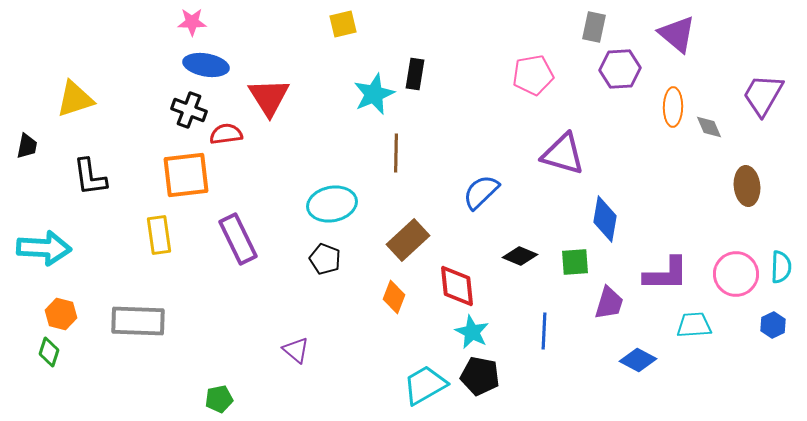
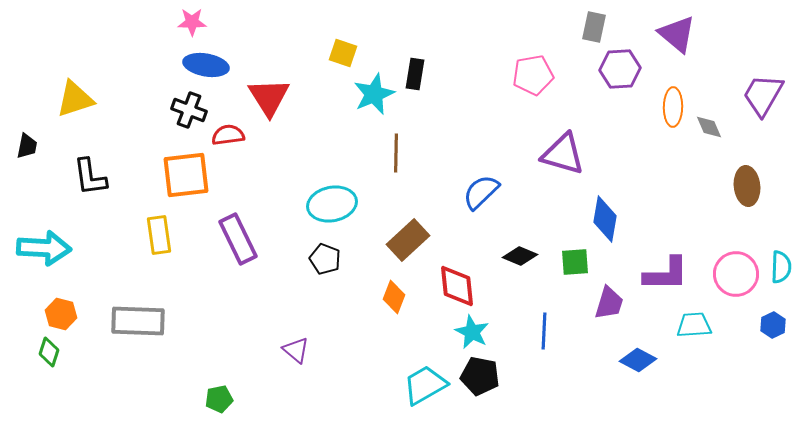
yellow square at (343, 24): moved 29 px down; rotated 32 degrees clockwise
red semicircle at (226, 134): moved 2 px right, 1 px down
